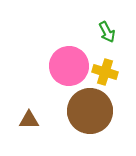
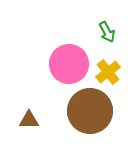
pink circle: moved 2 px up
yellow cross: moved 3 px right; rotated 35 degrees clockwise
